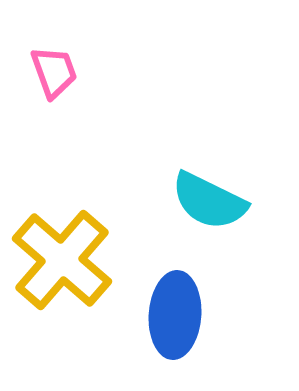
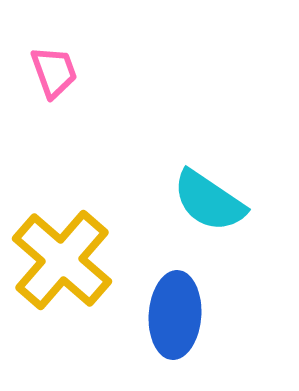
cyan semicircle: rotated 8 degrees clockwise
